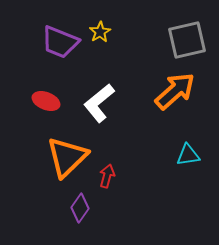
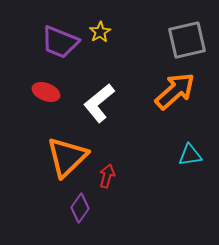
red ellipse: moved 9 px up
cyan triangle: moved 2 px right
